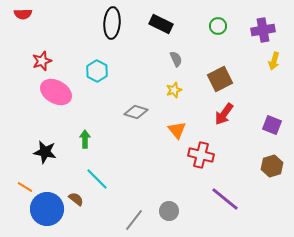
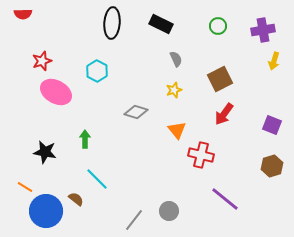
blue circle: moved 1 px left, 2 px down
